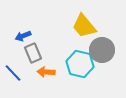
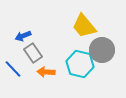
gray rectangle: rotated 12 degrees counterclockwise
blue line: moved 4 px up
